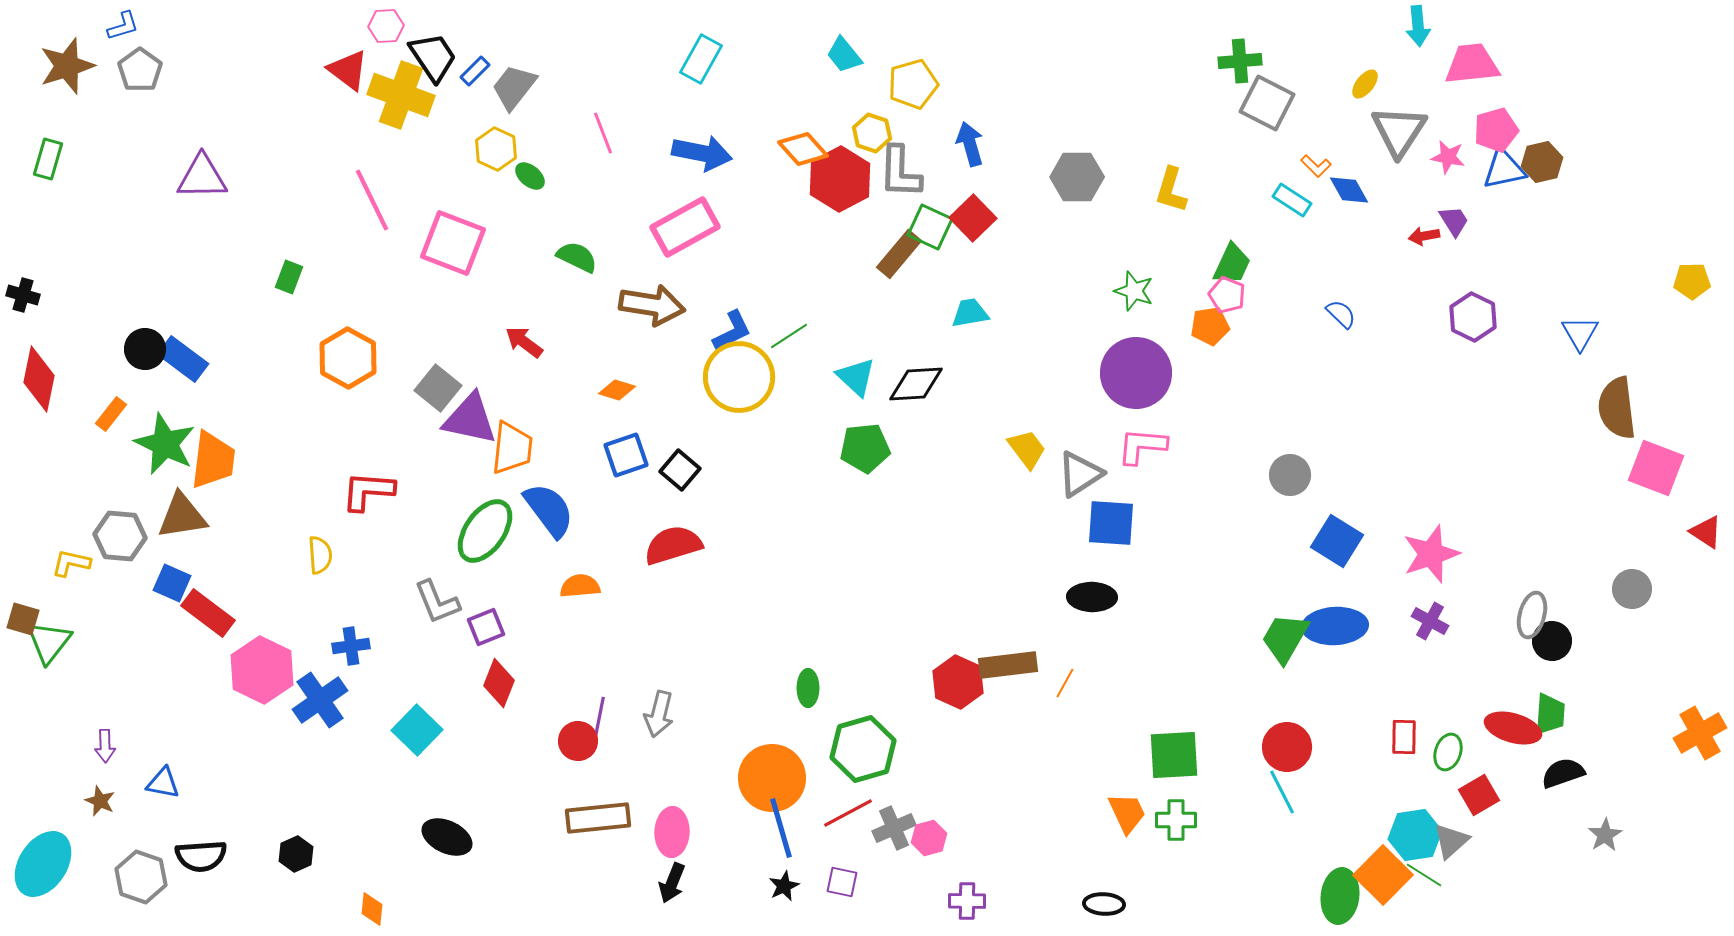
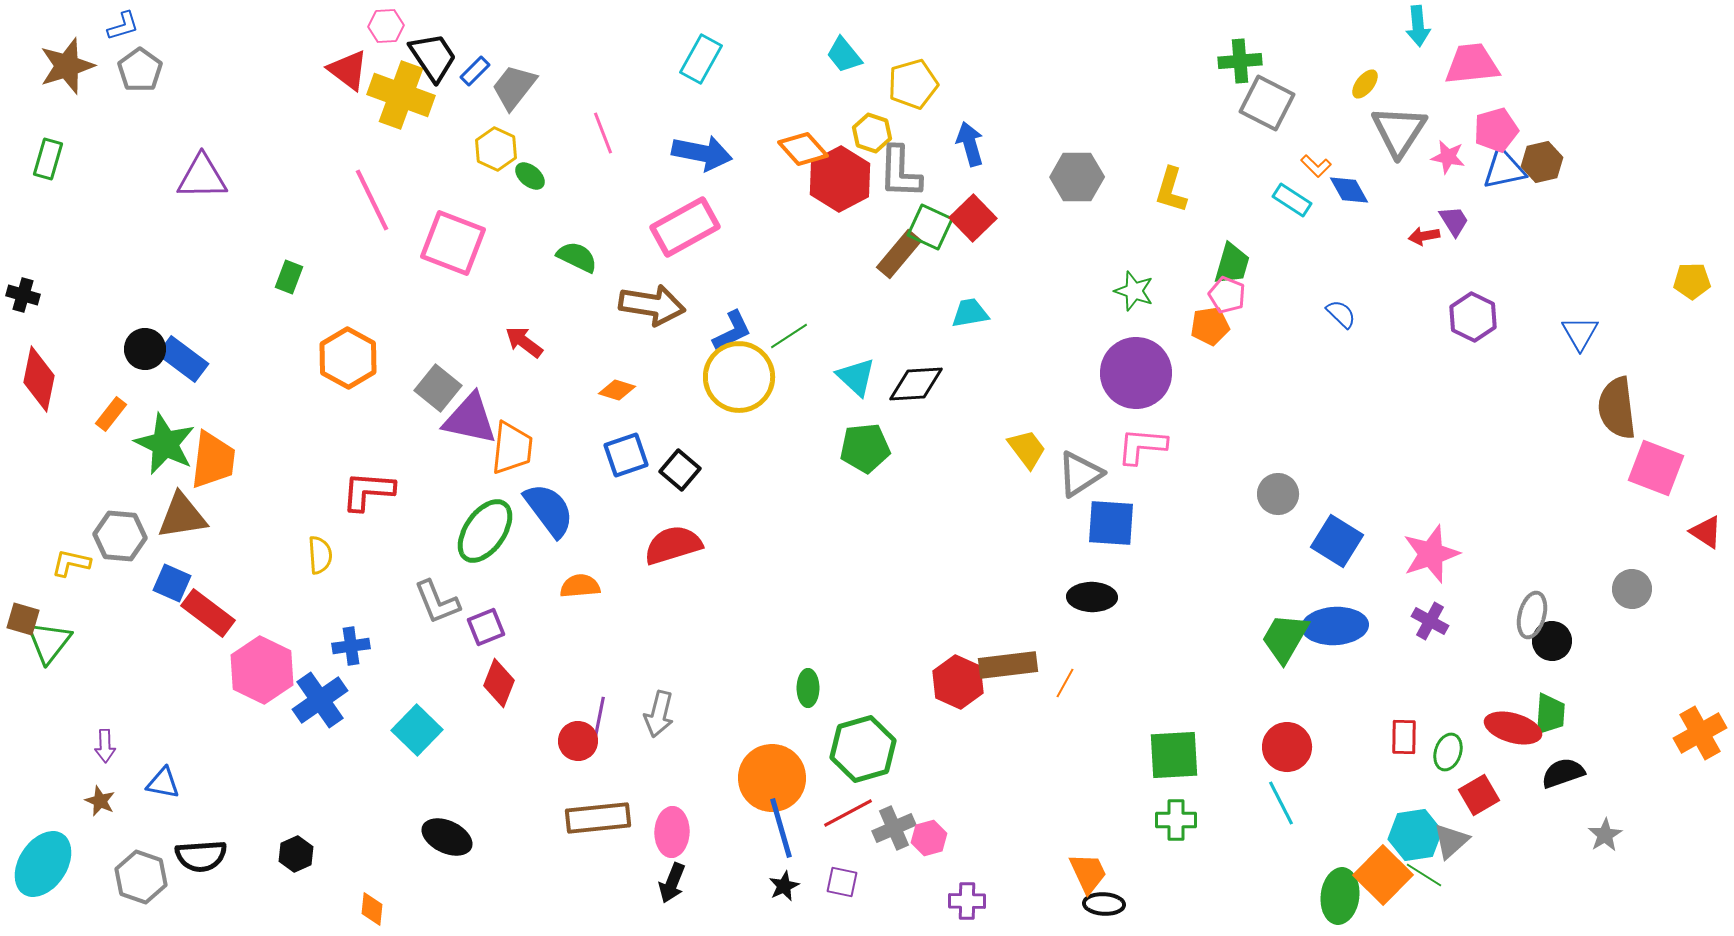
green trapezoid at (1232, 264): rotated 9 degrees counterclockwise
gray circle at (1290, 475): moved 12 px left, 19 px down
cyan line at (1282, 792): moved 1 px left, 11 px down
orange trapezoid at (1127, 813): moved 39 px left, 60 px down
